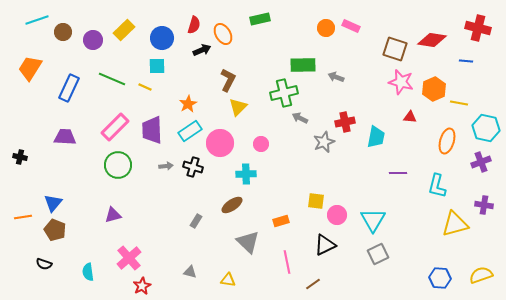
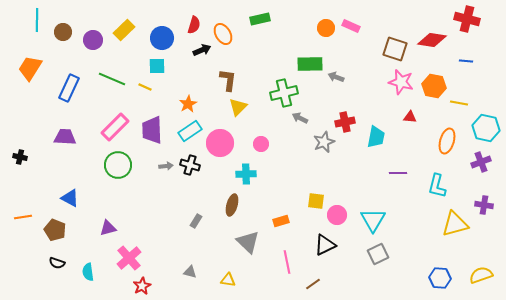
cyan line at (37, 20): rotated 70 degrees counterclockwise
red cross at (478, 28): moved 11 px left, 9 px up
green rectangle at (303, 65): moved 7 px right, 1 px up
brown L-shape at (228, 80): rotated 20 degrees counterclockwise
orange hexagon at (434, 89): moved 3 px up; rotated 25 degrees counterclockwise
black cross at (193, 167): moved 3 px left, 2 px up
blue triangle at (53, 203): moved 17 px right, 5 px up; rotated 42 degrees counterclockwise
brown ellipse at (232, 205): rotated 40 degrees counterclockwise
purple triangle at (113, 215): moved 5 px left, 13 px down
black semicircle at (44, 264): moved 13 px right, 1 px up
